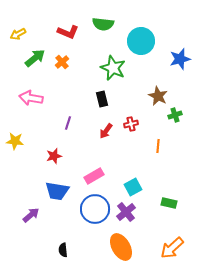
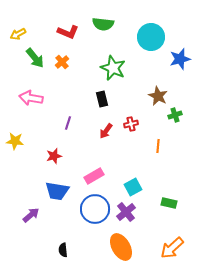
cyan circle: moved 10 px right, 4 px up
green arrow: rotated 90 degrees clockwise
